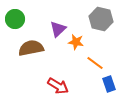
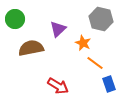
orange star: moved 7 px right, 1 px down; rotated 14 degrees clockwise
